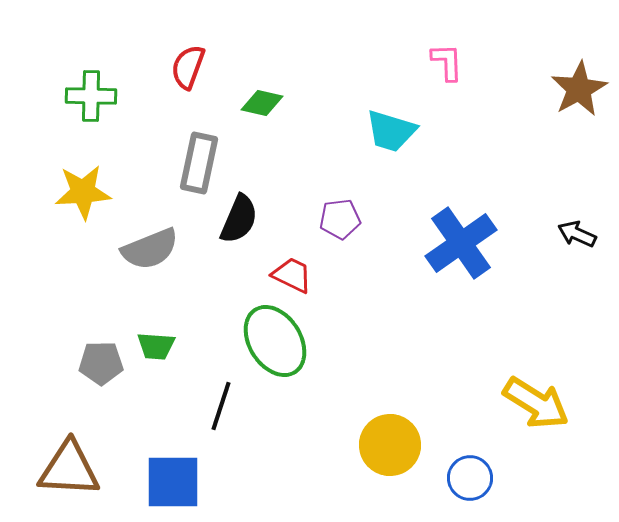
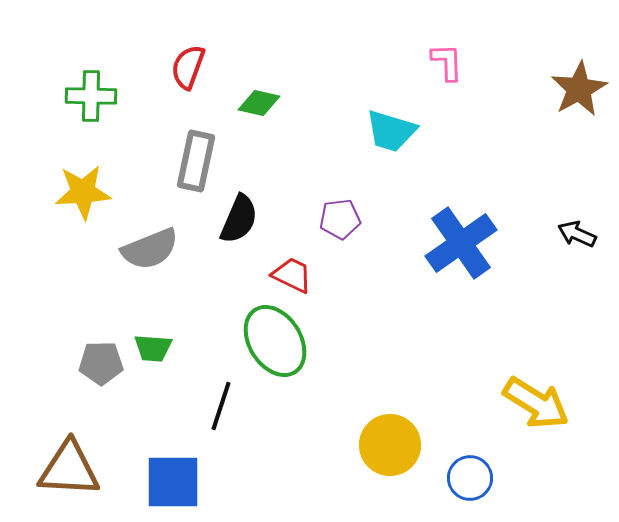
green diamond: moved 3 px left
gray rectangle: moved 3 px left, 2 px up
green trapezoid: moved 3 px left, 2 px down
